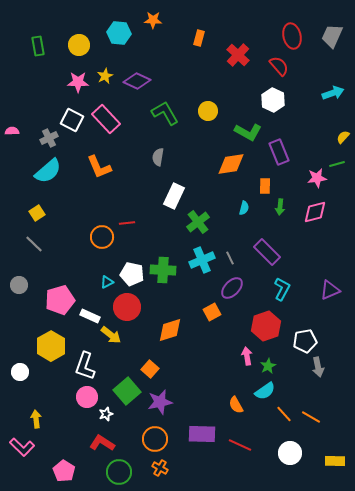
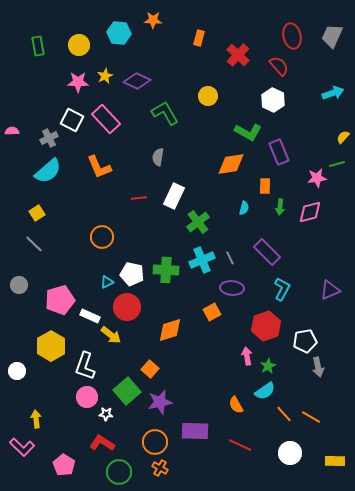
yellow circle at (208, 111): moved 15 px up
pink diamond at (315, 212): moved 5 px left
red line at (127, 223): moved 12 px right, 25 px up
green cross at (163, 270): moved 3 px right
purple ellipse at (232, 288): rotated 50 degrees clockwise
white circle at (20, 372): moved 3 px left, 1 px up
white star at (106, 414): rotated 24 degrees clockwise
purple rectangle at (202, 434): moved 7 px left, 3 px up
orange circle at (155, 439): moved 3 px down
pink pentagon at (64, 471): moved 6 px up
